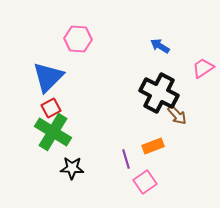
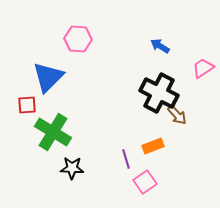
red square: moved 24 px left, 3 px up; rotated 24 degrees clockwise
